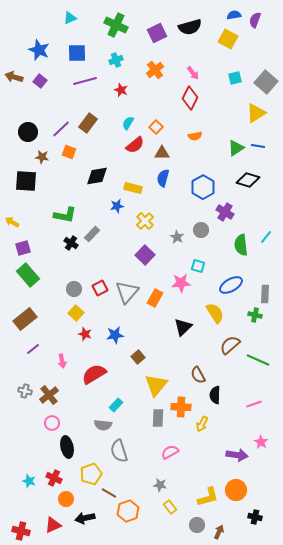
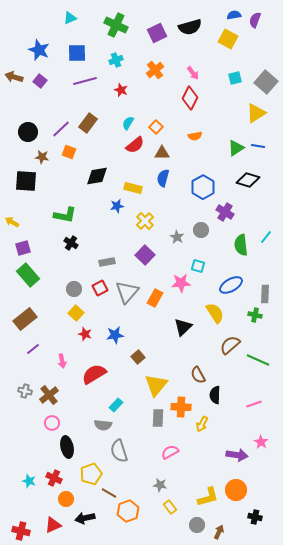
gray rectangle at (92, 234): moved 15 px right, 28 px down; rotated 35 degrees clockwise
